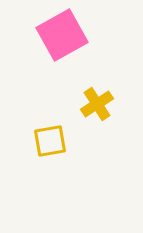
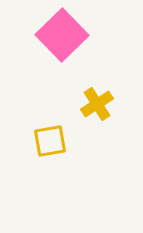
pink square: rotated 15 degrees counterclockwise
